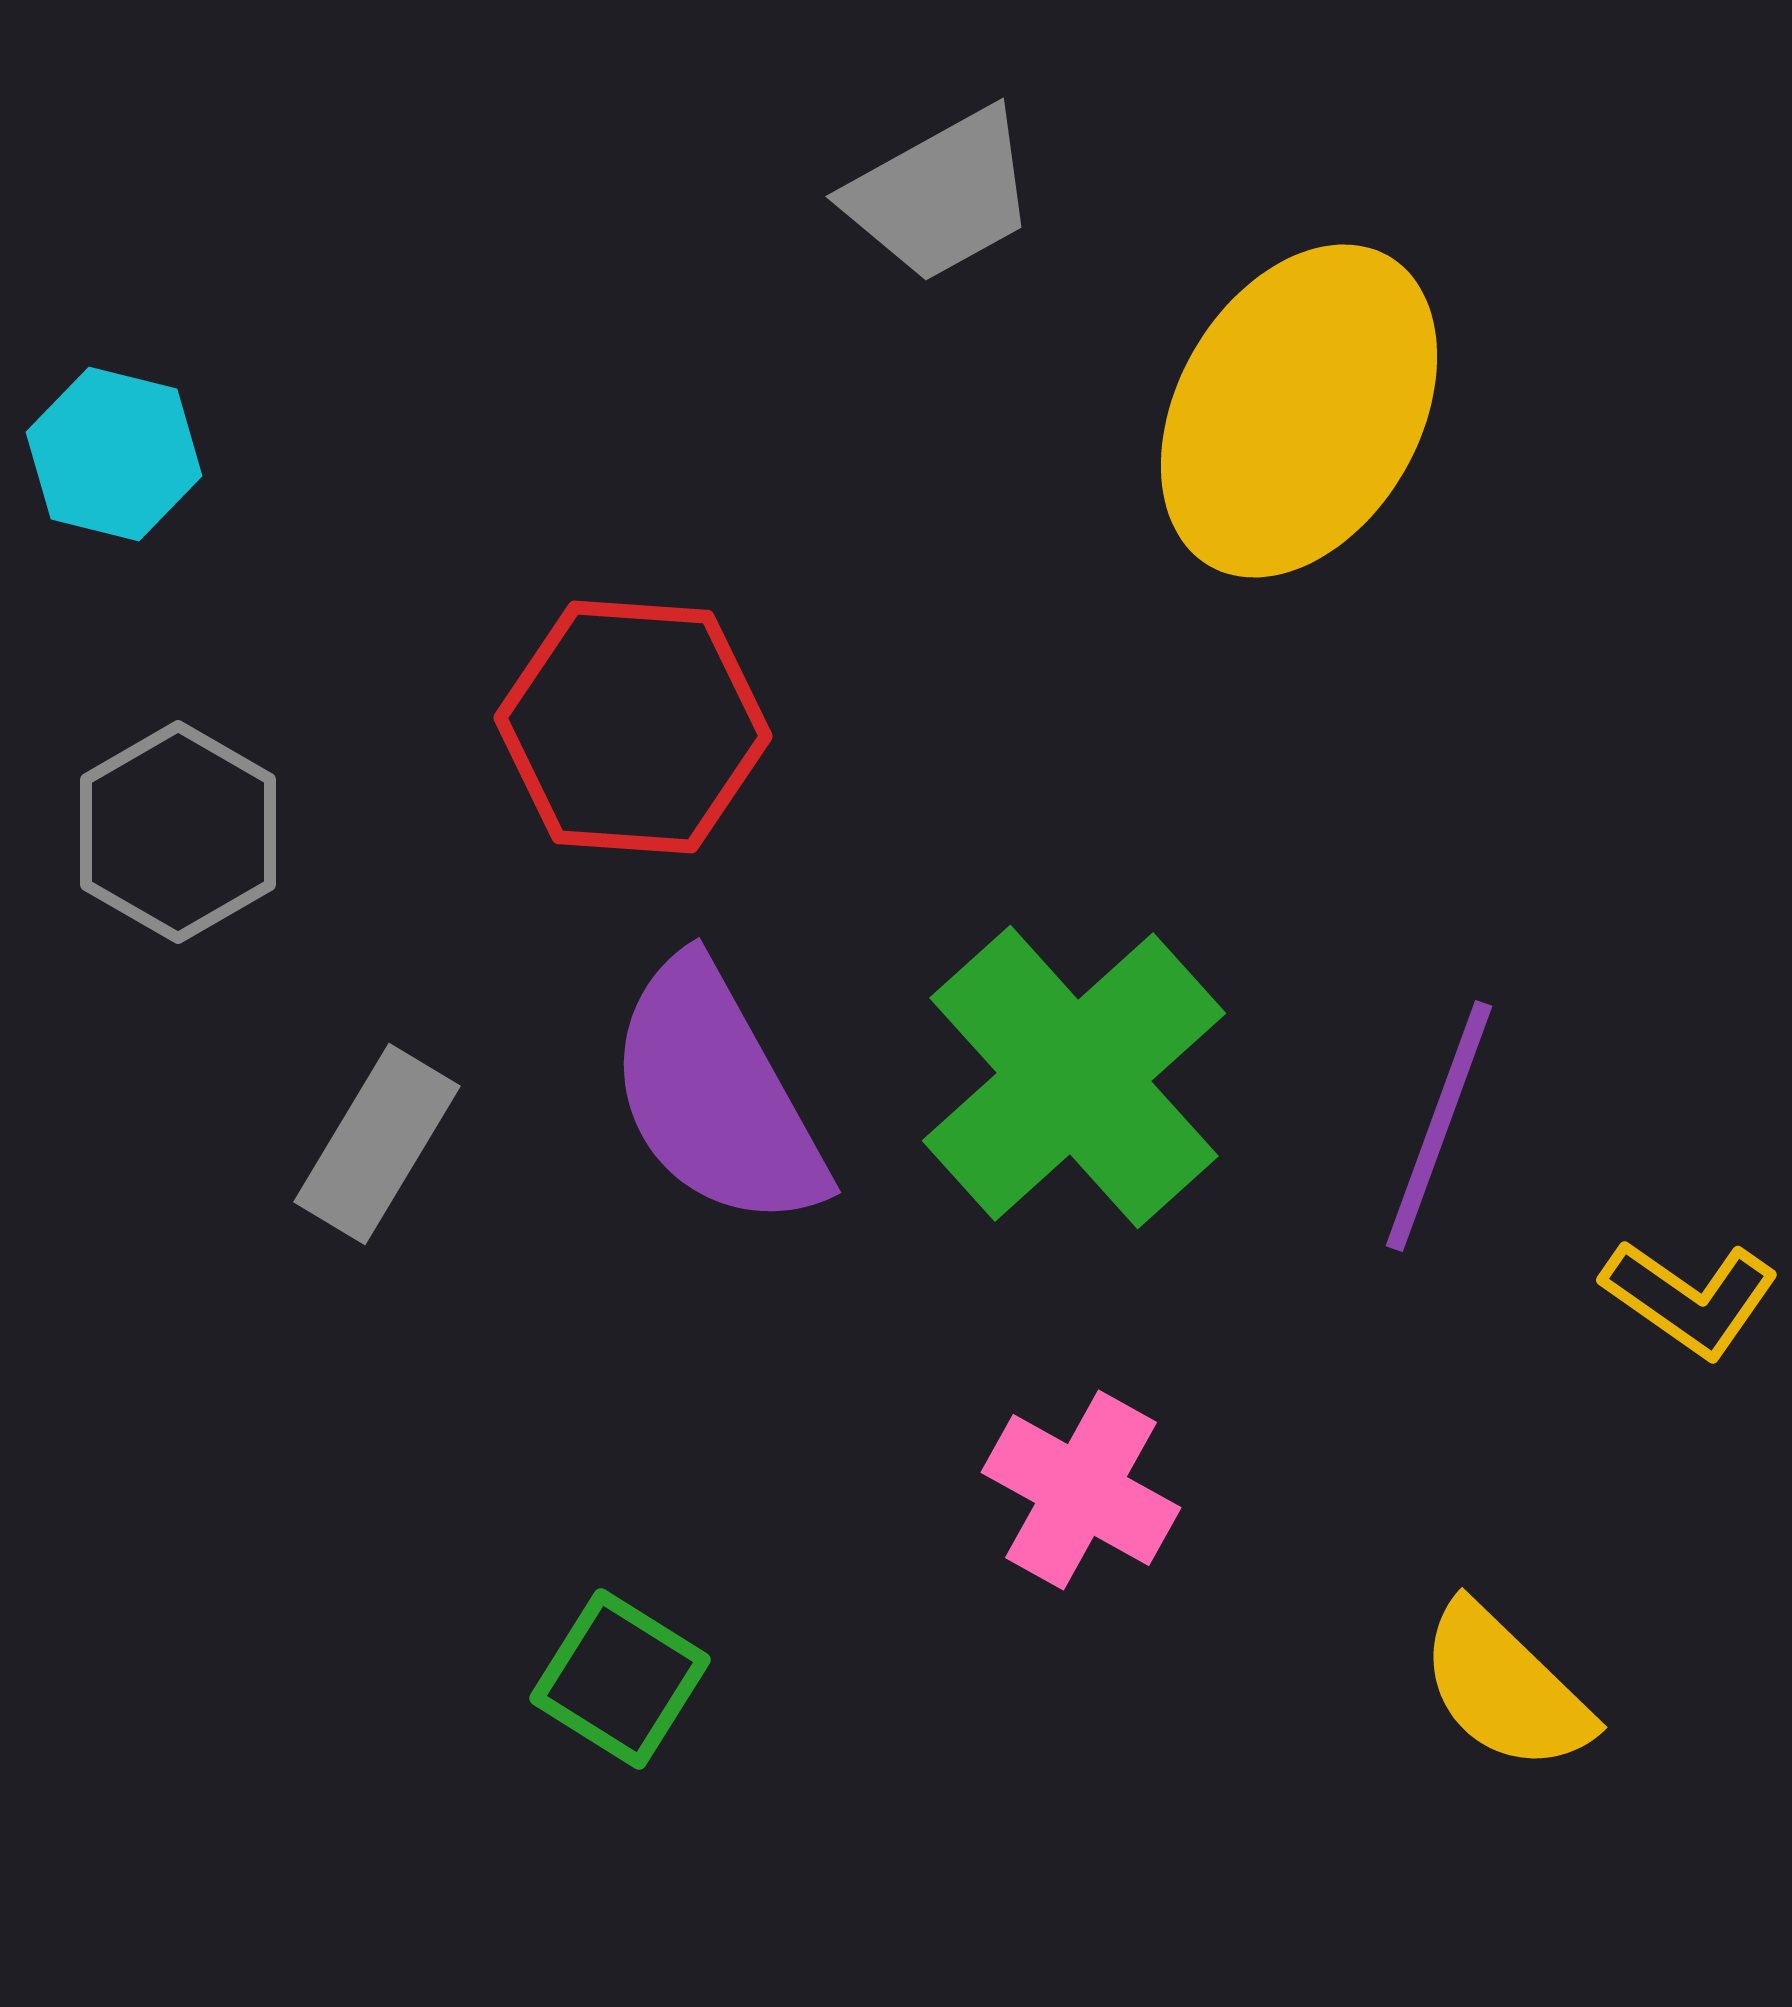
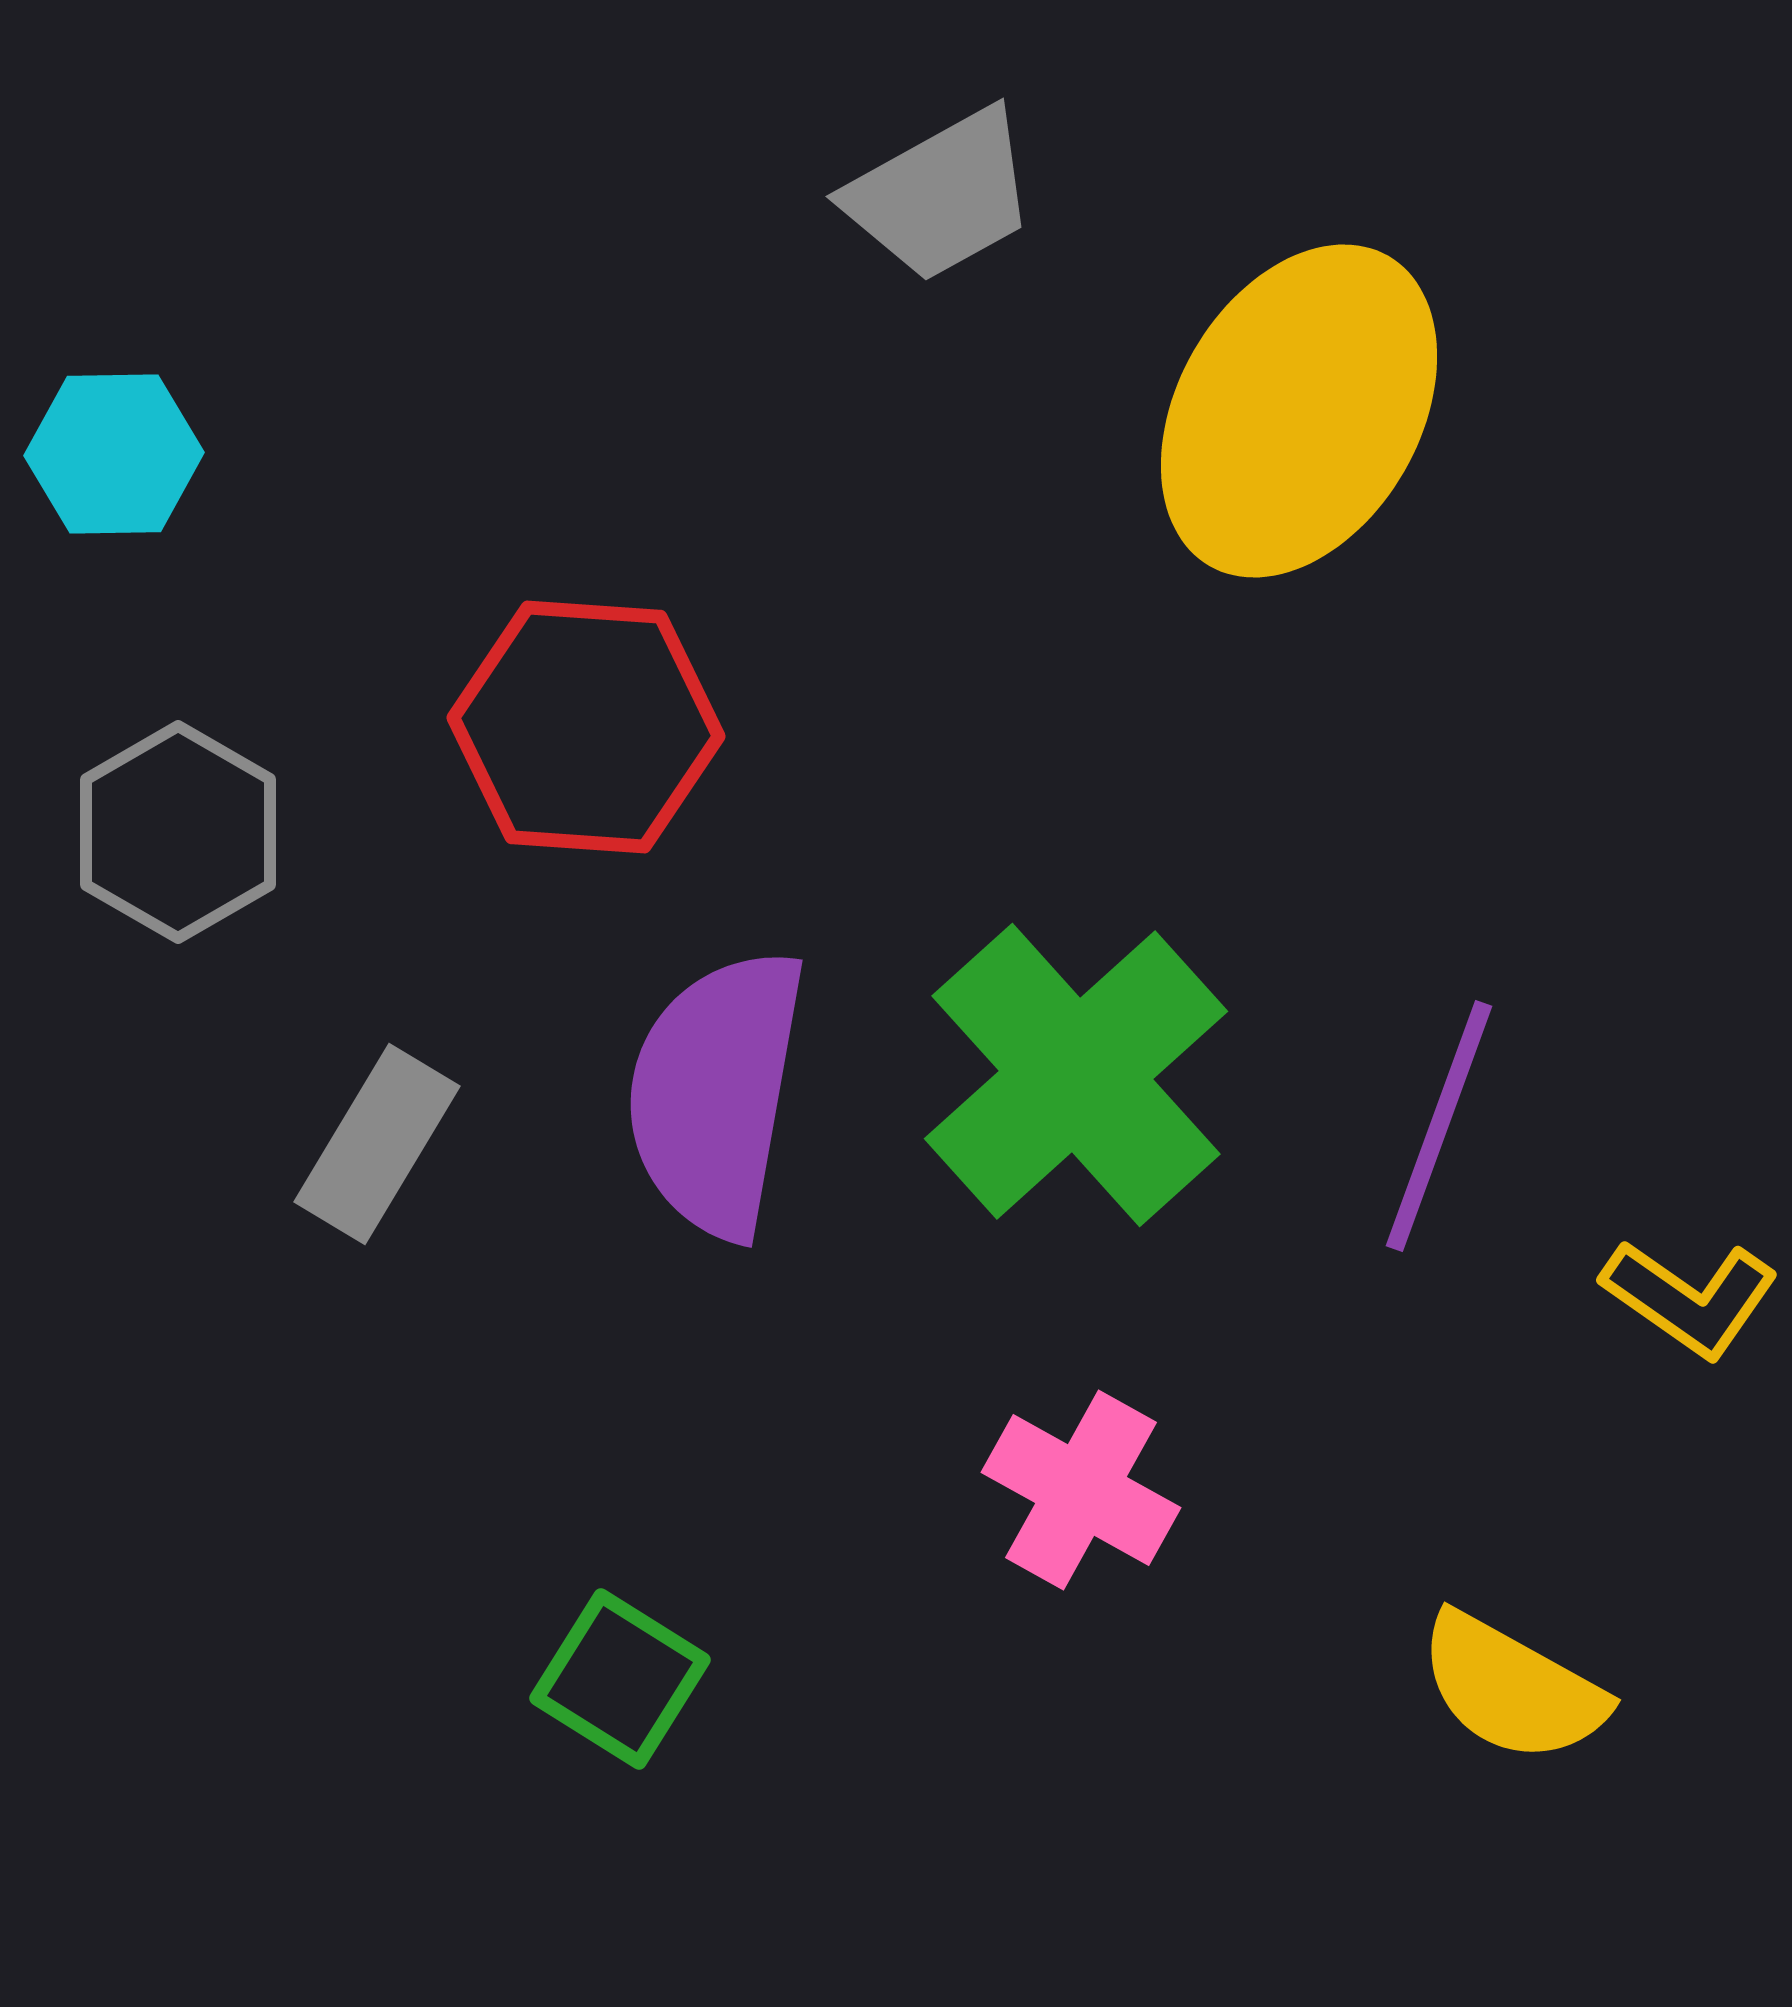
cyan hexagon: rotated 15 degrees counterclockwise
red hexagon: moved 47 px left
green cross: moved 2 px right, 2 px up
purple semicircle: moved 2 px up; rotated 39 degrees clockwise
yellow semicircle: moved 7 px right; rotated 15 degrees counterclockwise
